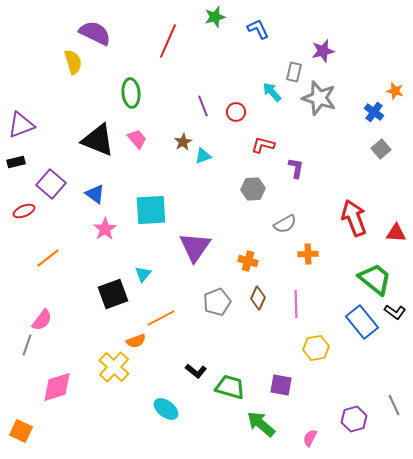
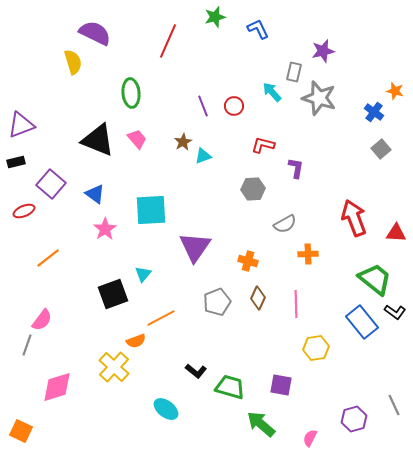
red circle at (236, 112): moved 2 px left, 6 px up
